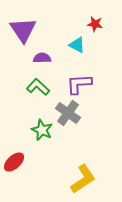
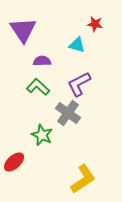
cyan triangle: rotated 12 degrees counterclockwise
purple semicircle: moved 3 px down
purple L-shape: rotated 24 degrees counterclockwise
green star: moved 5 px down
